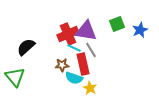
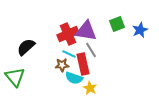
cyan line: moved 5 px left, 6 px down
